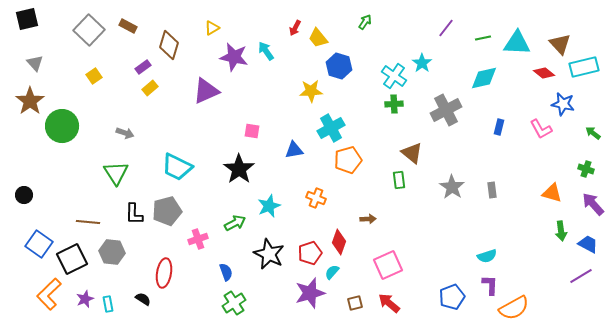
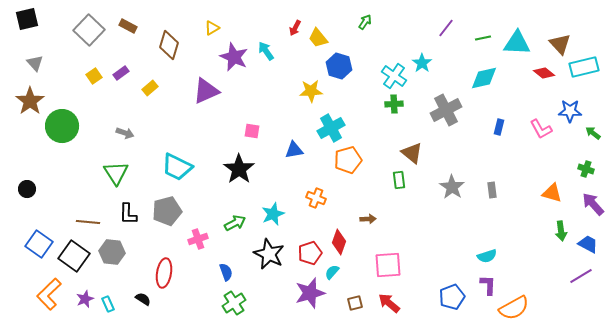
purple star at (234, 57): rotated 12 degrees clockwise
purple rectangle at (143, 67): moved 22 px left, 6 px down
blue star at (563, 104): moved 7 px right, 7 px down; rotated 10 degrees counterclockwise
black circle at (24, 195): moved 3 px right, 6 px up
cyan star at (269, 206): moved 4 px right, 8 px down
black L-shape at (134, 214): moved 6 px left
black square at (72, 259): moved 2 px right, 3 px up; rotated 28 degrees counterclockwise
pink square at (388, 265): rotated 20 degrees clockwise
purple L-shape at (490, 285): moved 2 px left
cyan rectangle at (108, 304): rotated 14 degrees counterclockwise
